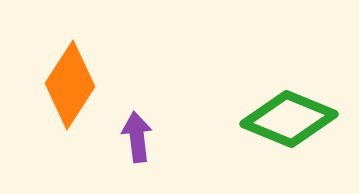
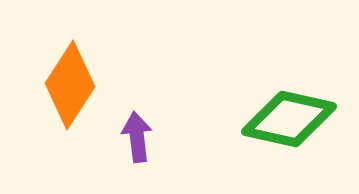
green diamond: rotated 10 degrees counterclockwise
